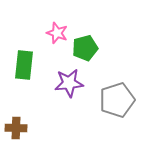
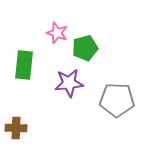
gray pentagon: rotated 20 degrees clockwise
